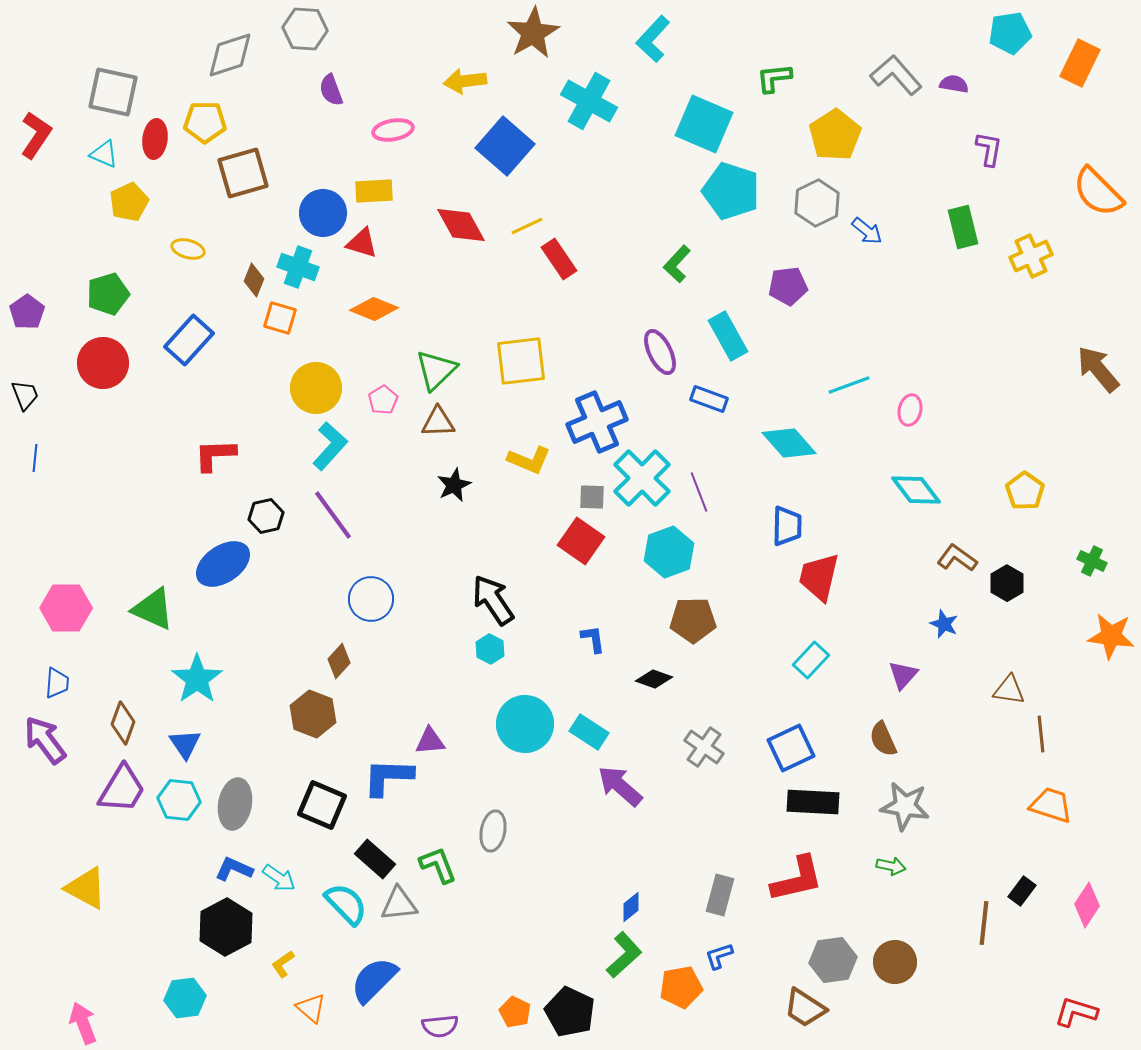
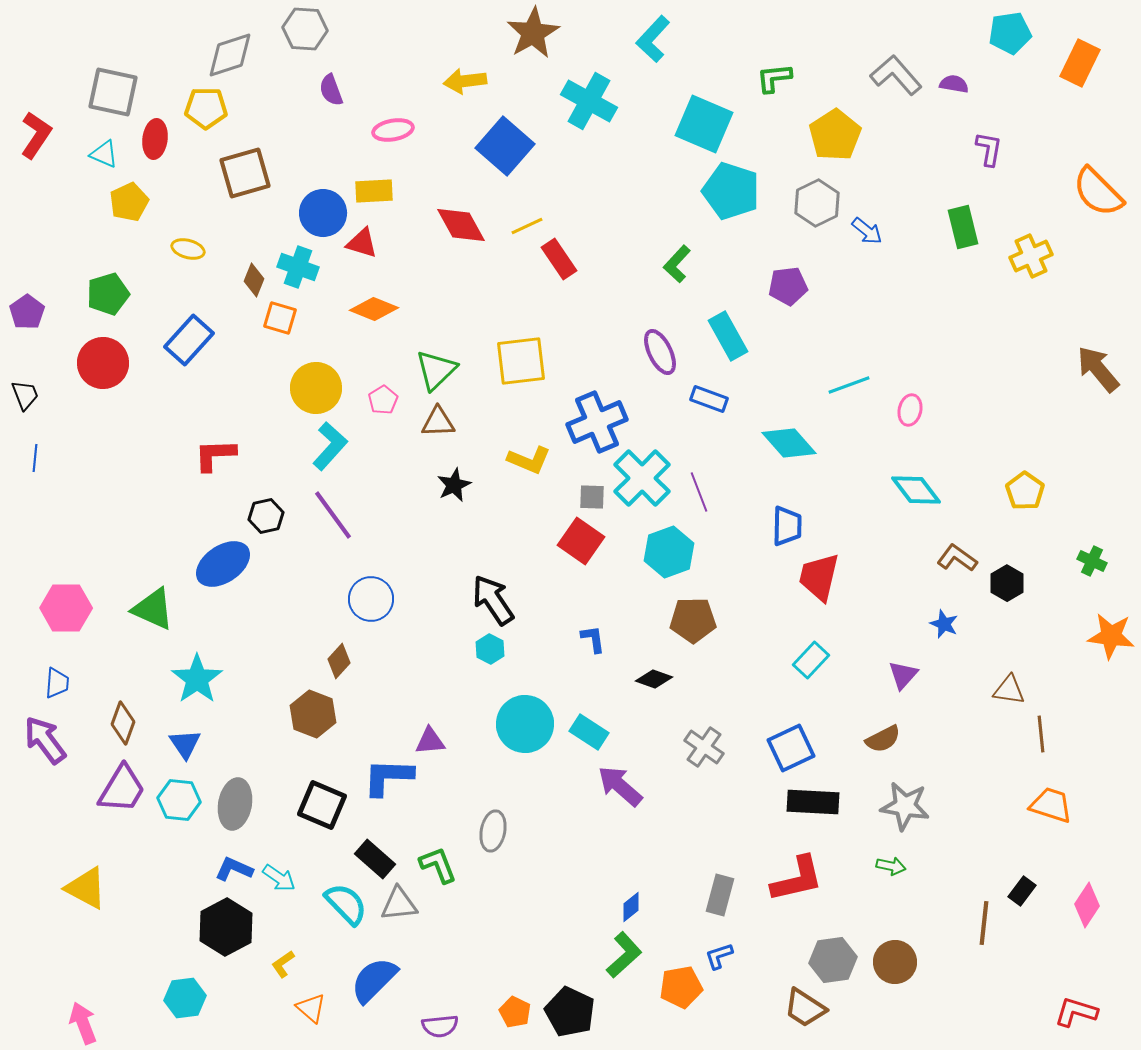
yellow pentagon at (205, 122): moved 1 px right, 14 px up
brown square at (243, 173): moved 2 px right
brown semicircle at (883, 739): rotated 93 degrees counterclockwise
